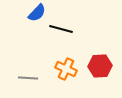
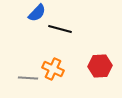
black line: moved 1 px left
orange cross: moved 13 px left
